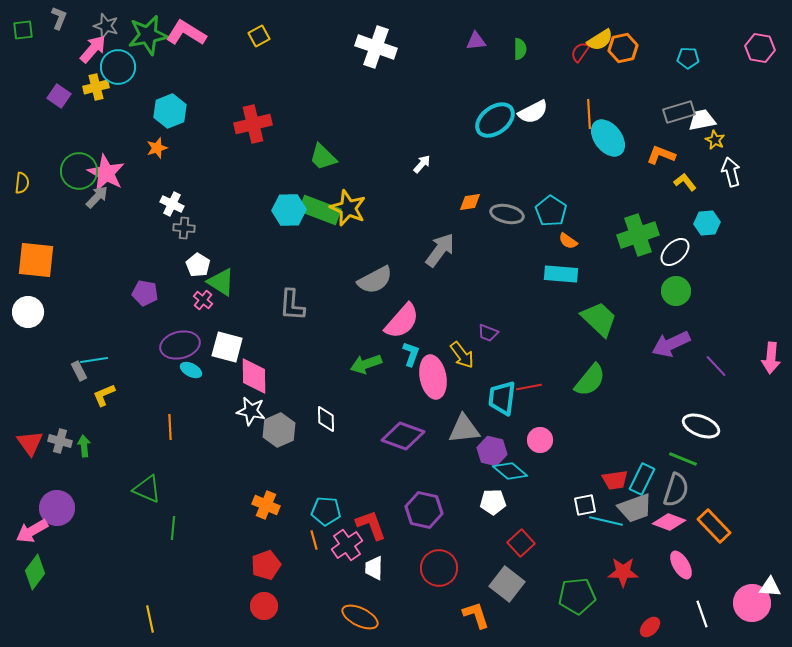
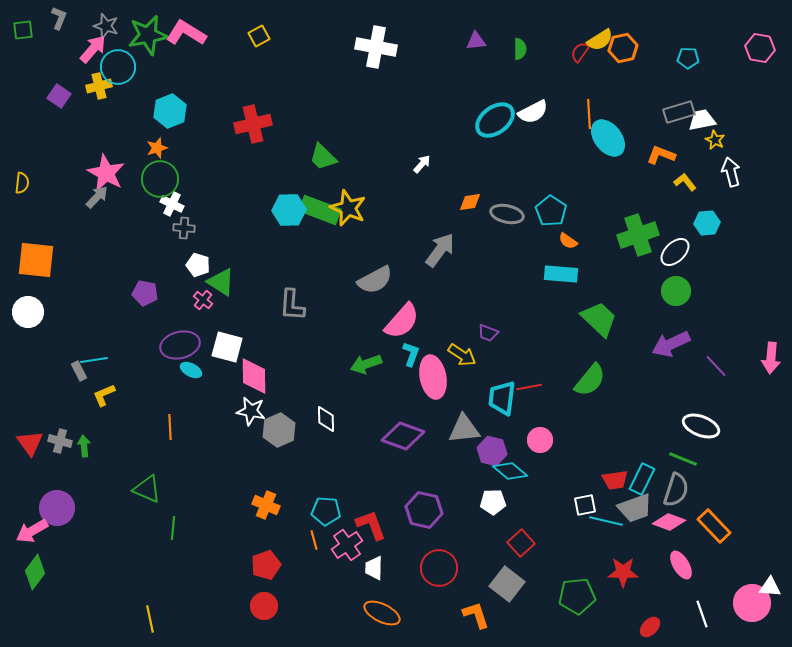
white cross at (376, 47): rotated 9 degrees counterclockwise
yellow cross at (96, 87): moved 3 px right, 1 px up
green circle at (79, 171): moved 81 px right, 8 px down
white pentagon at (198, 265): rotated 15 degrees counterclockwise
yellow arrow at (462, 355): rotated 20 degrees counterclockwise
orange ellipse at (360, 617): moved 22 px right, 4 px up
